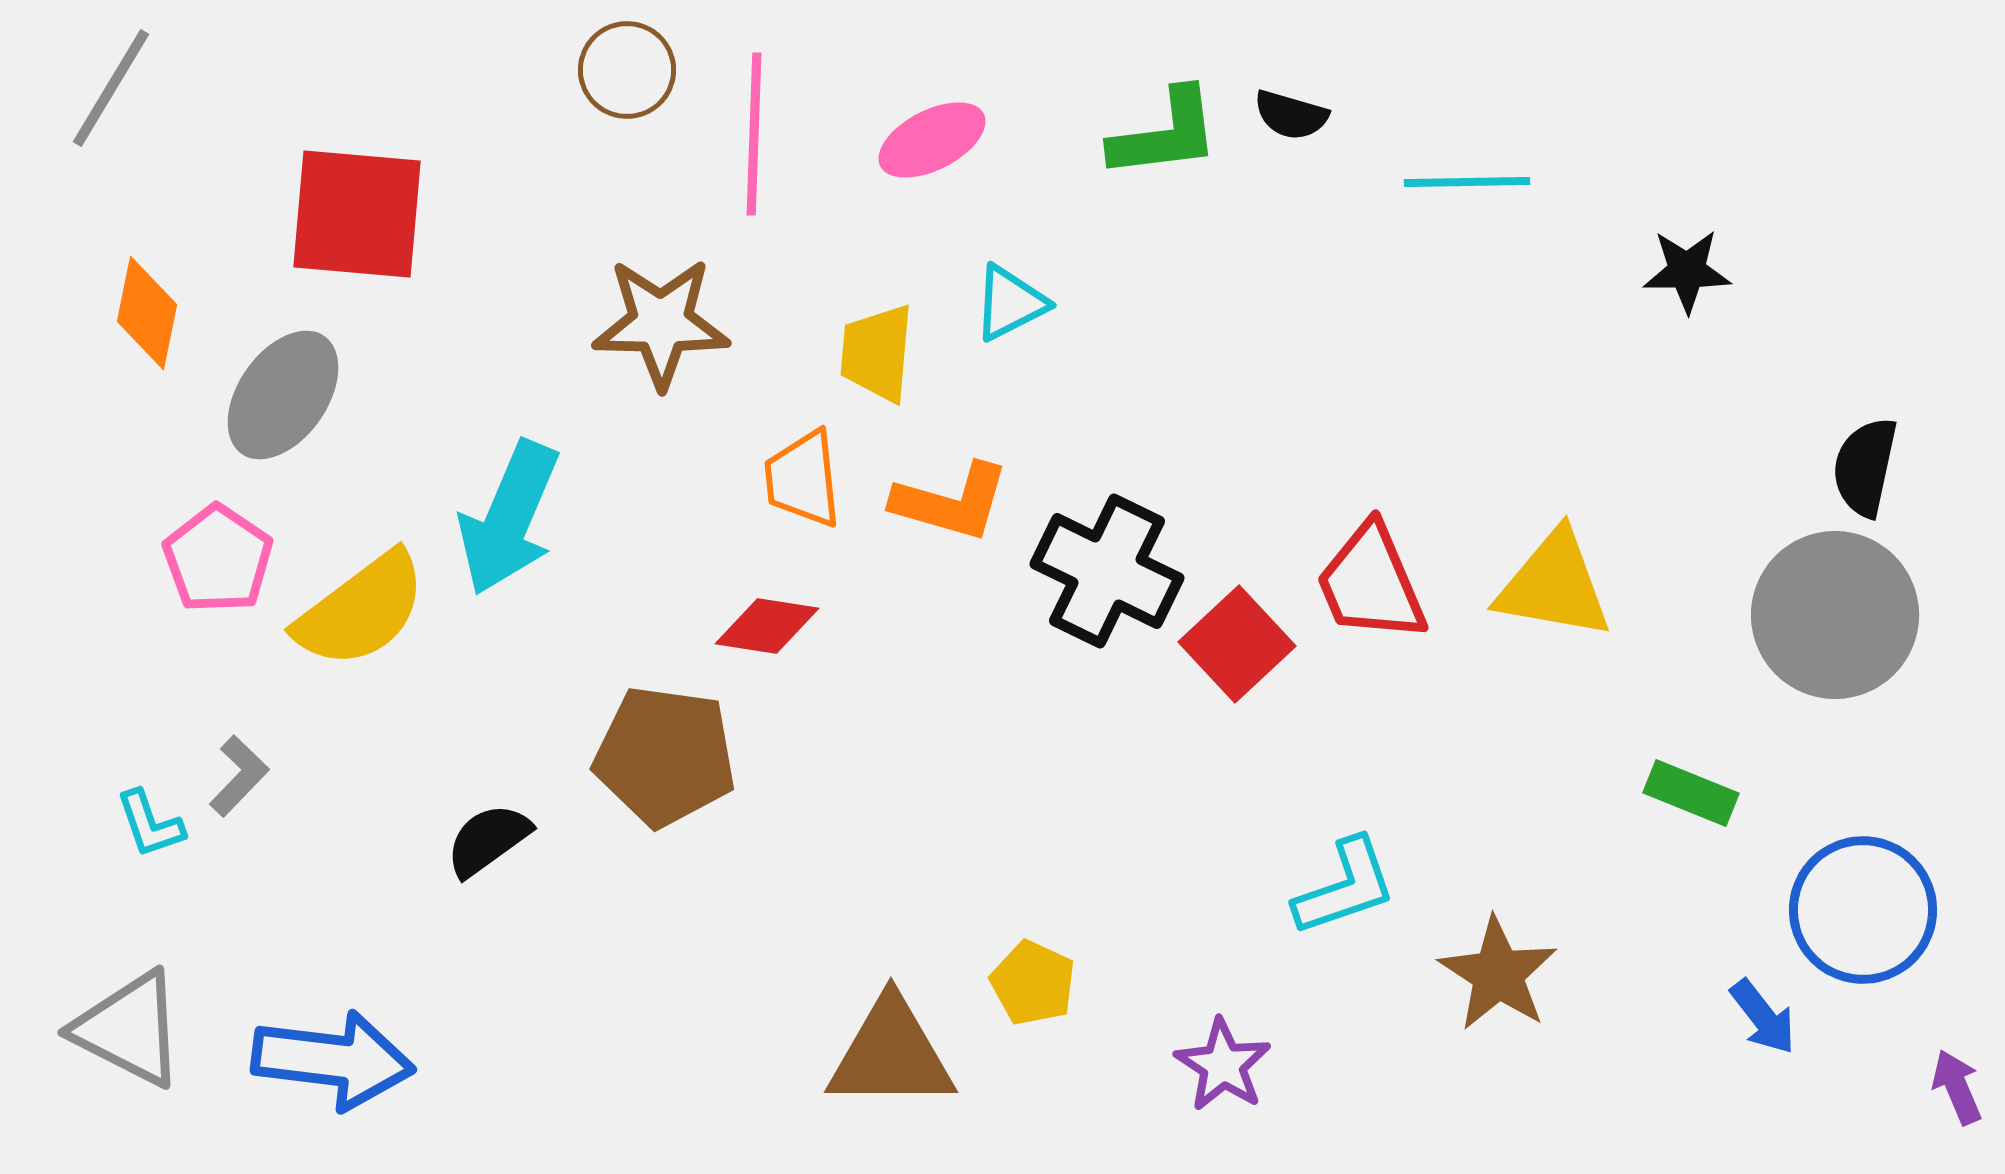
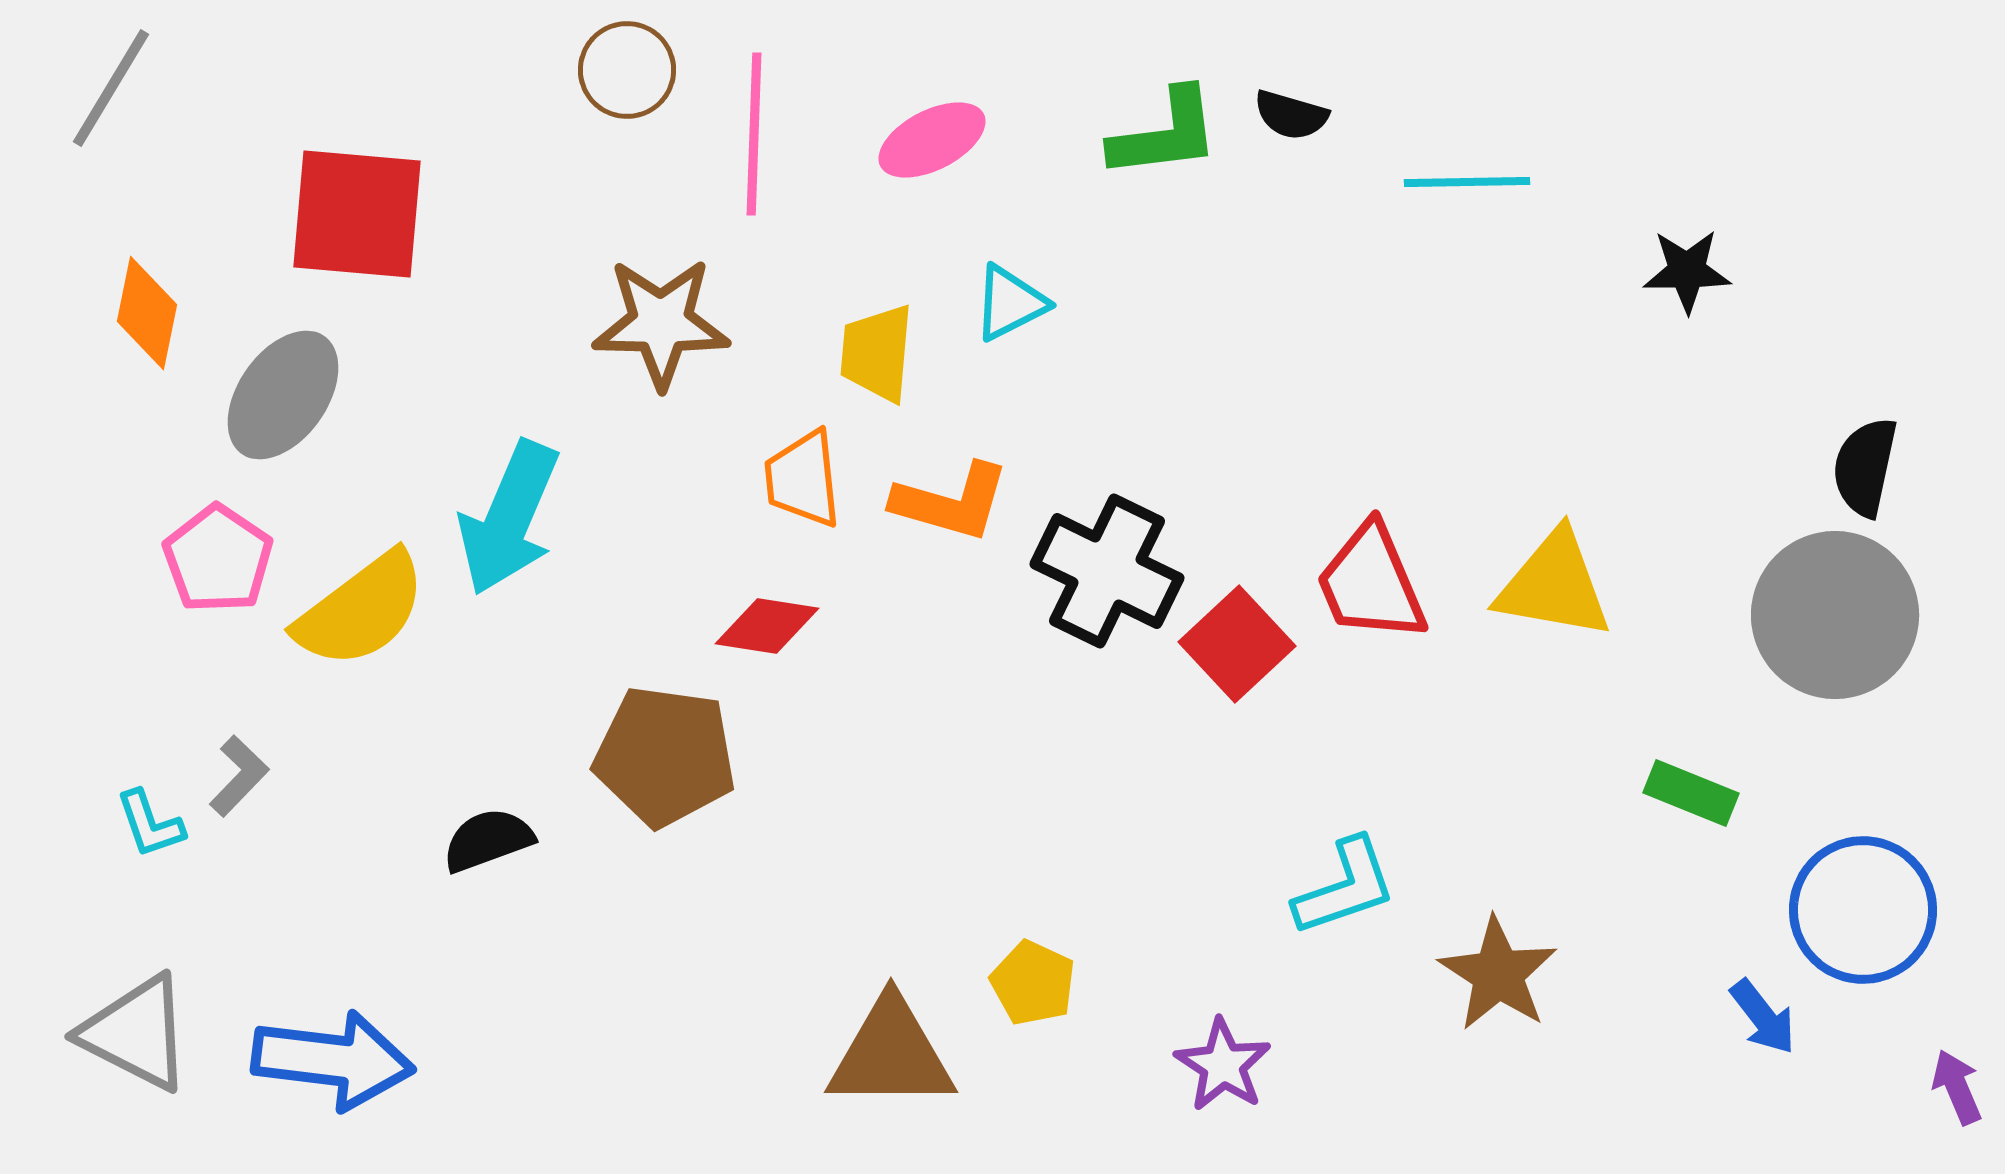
black semicircle at (488, 840): rotated 16 degrees clockwise
gray triangle at (129, 1029): moved 7 px right, 4 px down
